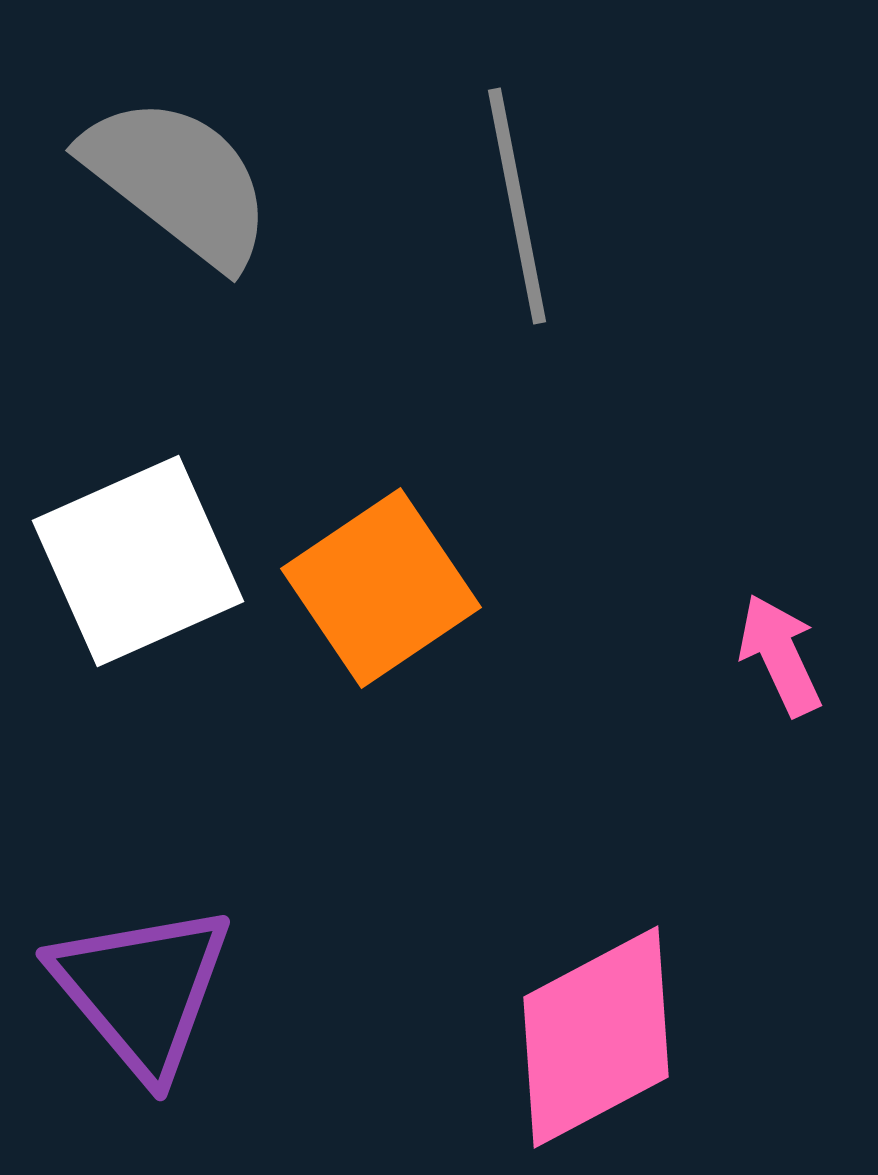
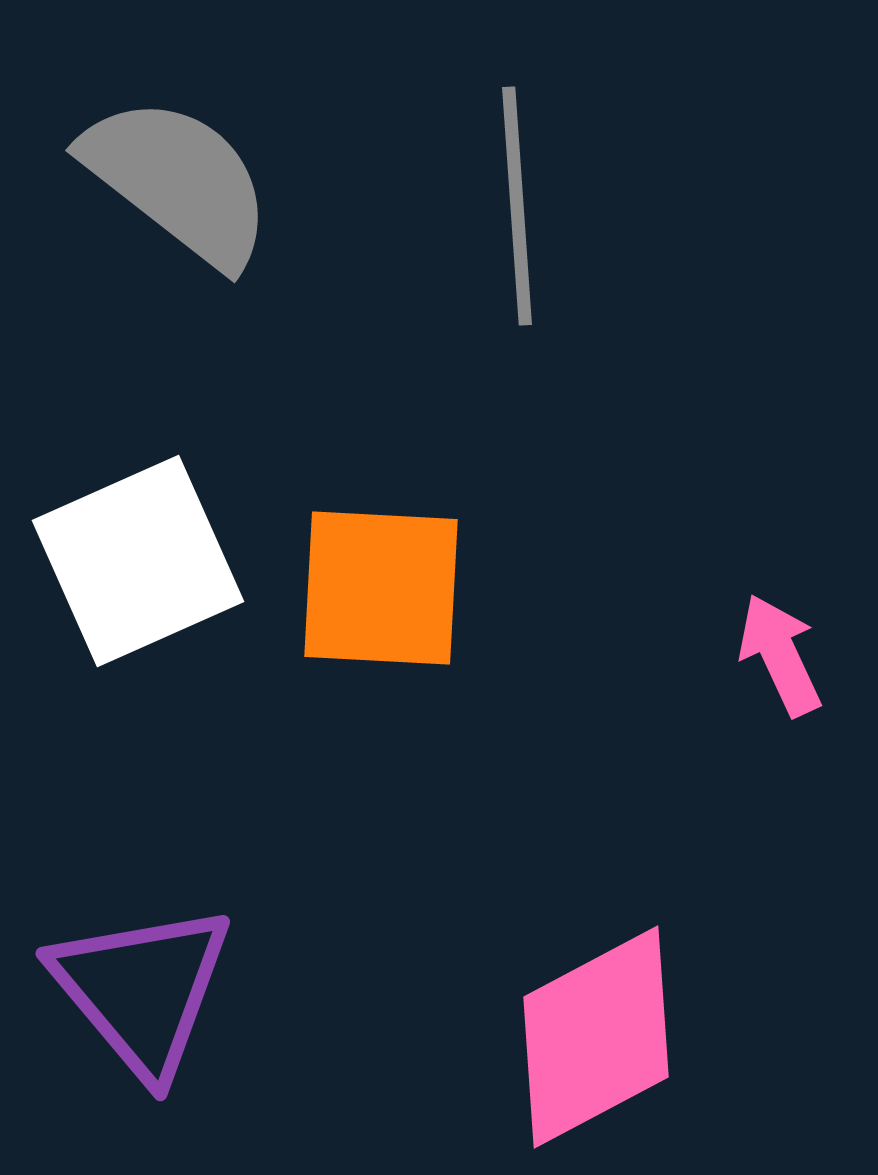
gray line: rotated 7 degrees clockwise
orange square: rotated 37 degrees clockwise
